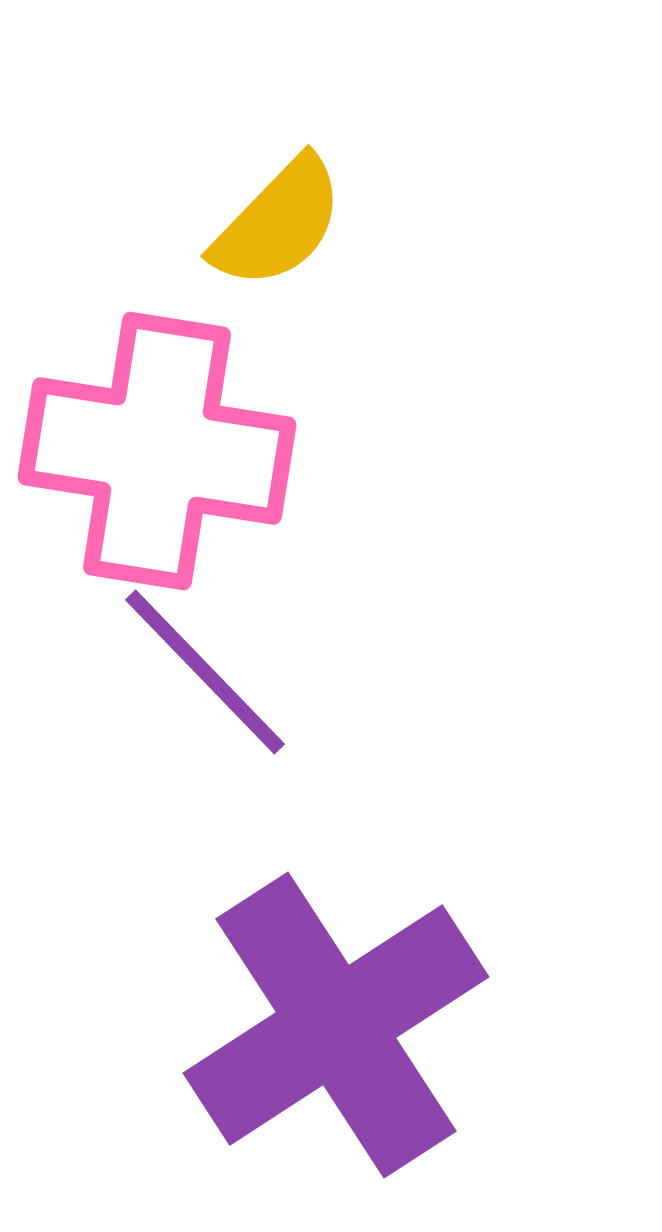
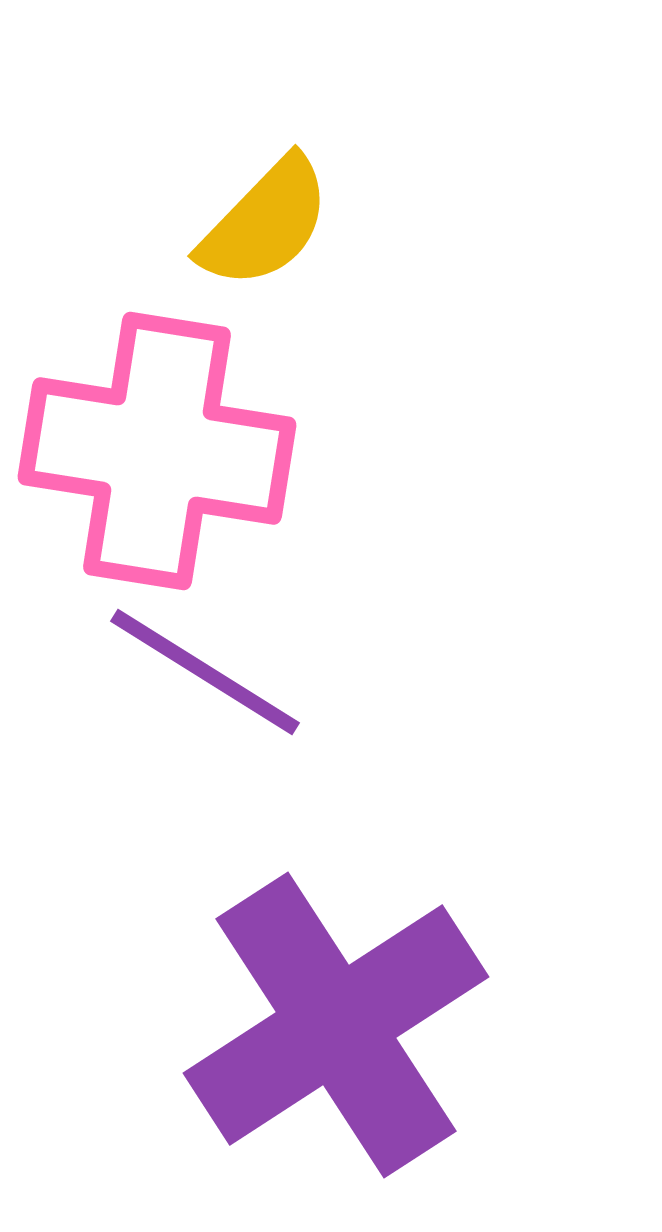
yellow semicircle: moved 13 px left
purple line: rotated 14 degrees counterclockwise
